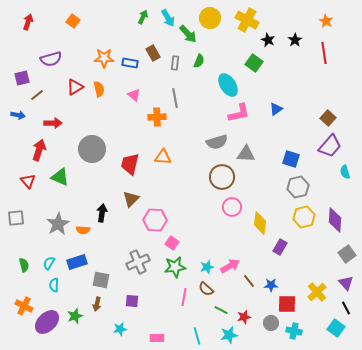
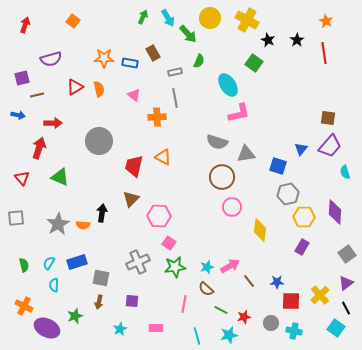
red arrow at (28, 22): moved 3 px left, 3 px down
black star at (295, 40): moved 2 px right
gray rectangle at (175, 63): moved 9 px down; rotated 72 degrees clockwise
brown line at (37, 95): rotated 24 degrees clockwise
blue triangle at (276, 109): moved 25 px right, 40 px down; rotated 16 degrees counterclockwise
brown square at (328, 118): rotated 35 degrees counterclockwise
gray semicircle at (217, 142): rotated 35 degrees clockwise
gray circle at (92, 149): moved 7 px right, 8 px up
red arrow at (39, 150): moved 2 px up
gray triangle at (246, 154): rotated 12 degrees counterclockwise
orange triangle at (163, 157): rotated 24 degrees clockwise
blue square at (291, 159): moved 13 px left, 7 px down
red trapezoid at (130, 164): moved 4 px right, 2 px down
red triangle at (28, 181): moved 6 px left, 3 px up
gray hexagon at (298, 187): moved 10 px left, 7 px down
yellow hexagon at (304, 217): rotated 15 degrees clockwise
pink hexagon at (155, 220): moved 4 px right, 4 px up
purple diamond at (335, 220): moved 8 px up
yellow diamond at (260, 223): moved 7 px down
orange semicircle at (83, 230): moved 5 px up
pink square at (172, 243): moved 3 px left
purple rectangle at (280, 247): moved 22 px right
gray square at (101, 280): moved 2 px up
purple triangle at (346, 283): rotated 35 degrees clockwise
blue star at (271, 285): moved 6 px right, 3 px up
yellow cross at (317, 292): moved 3 px right, 3 px down
pink line at (184, 297): moved 7 px down
brown arrow at (97, 304): moved 2 px right, 2 px up
red square at (287, 304): moved 4 px right, 3 px up
purple ellipse at (47, 322): moved 6 px down; rotated 70 degrees clockwise
cyan star at (120, 329): rotated 16 degrees counterclockwise
pink rectangle at (157, 338): moved 1 px left, 10 px up
